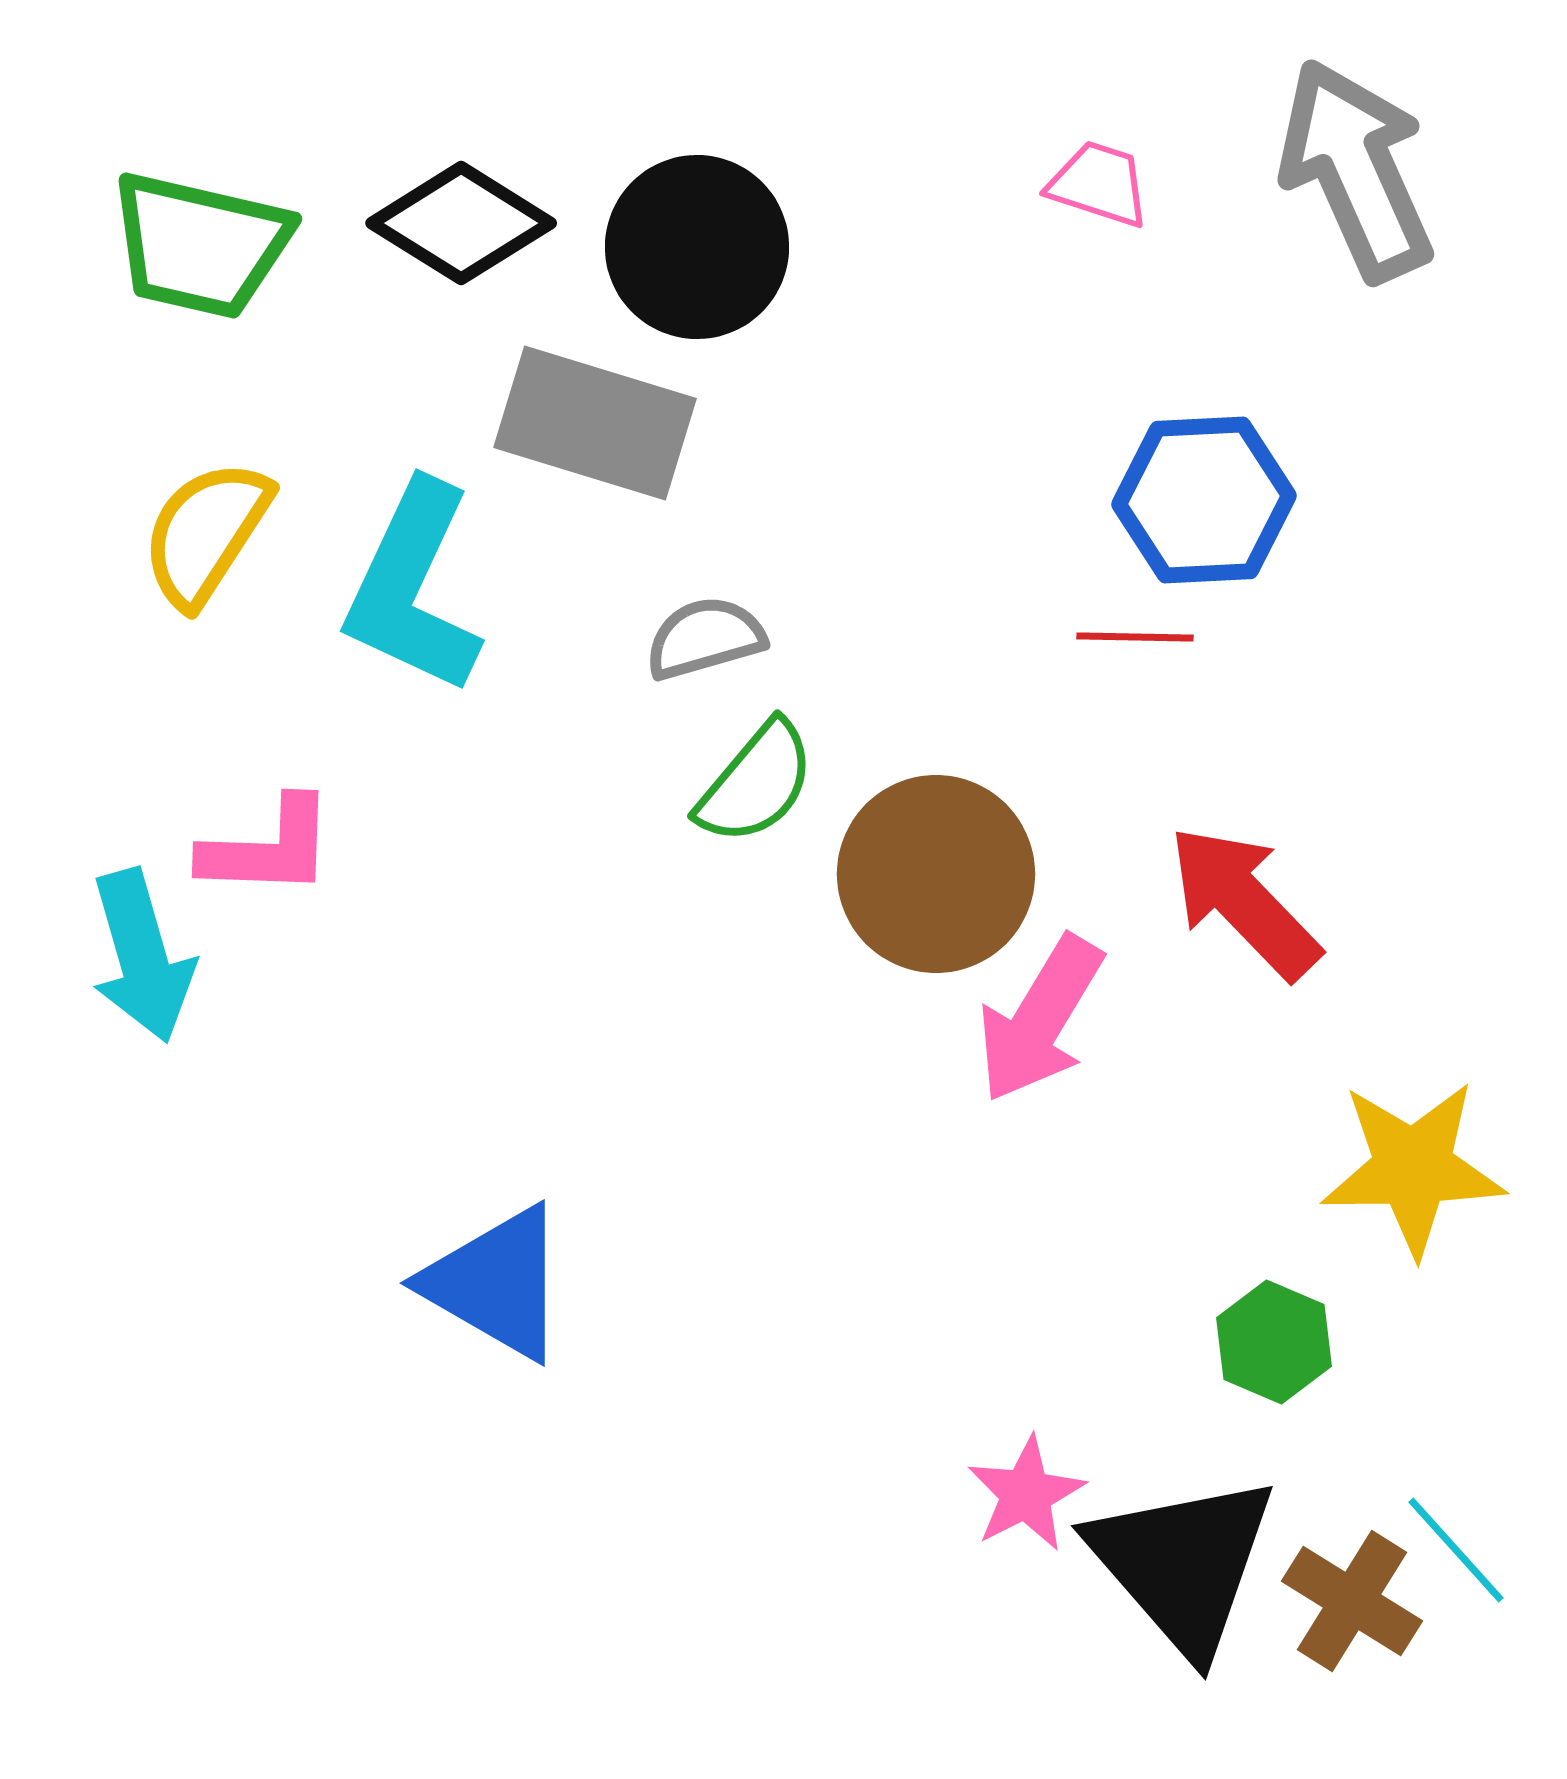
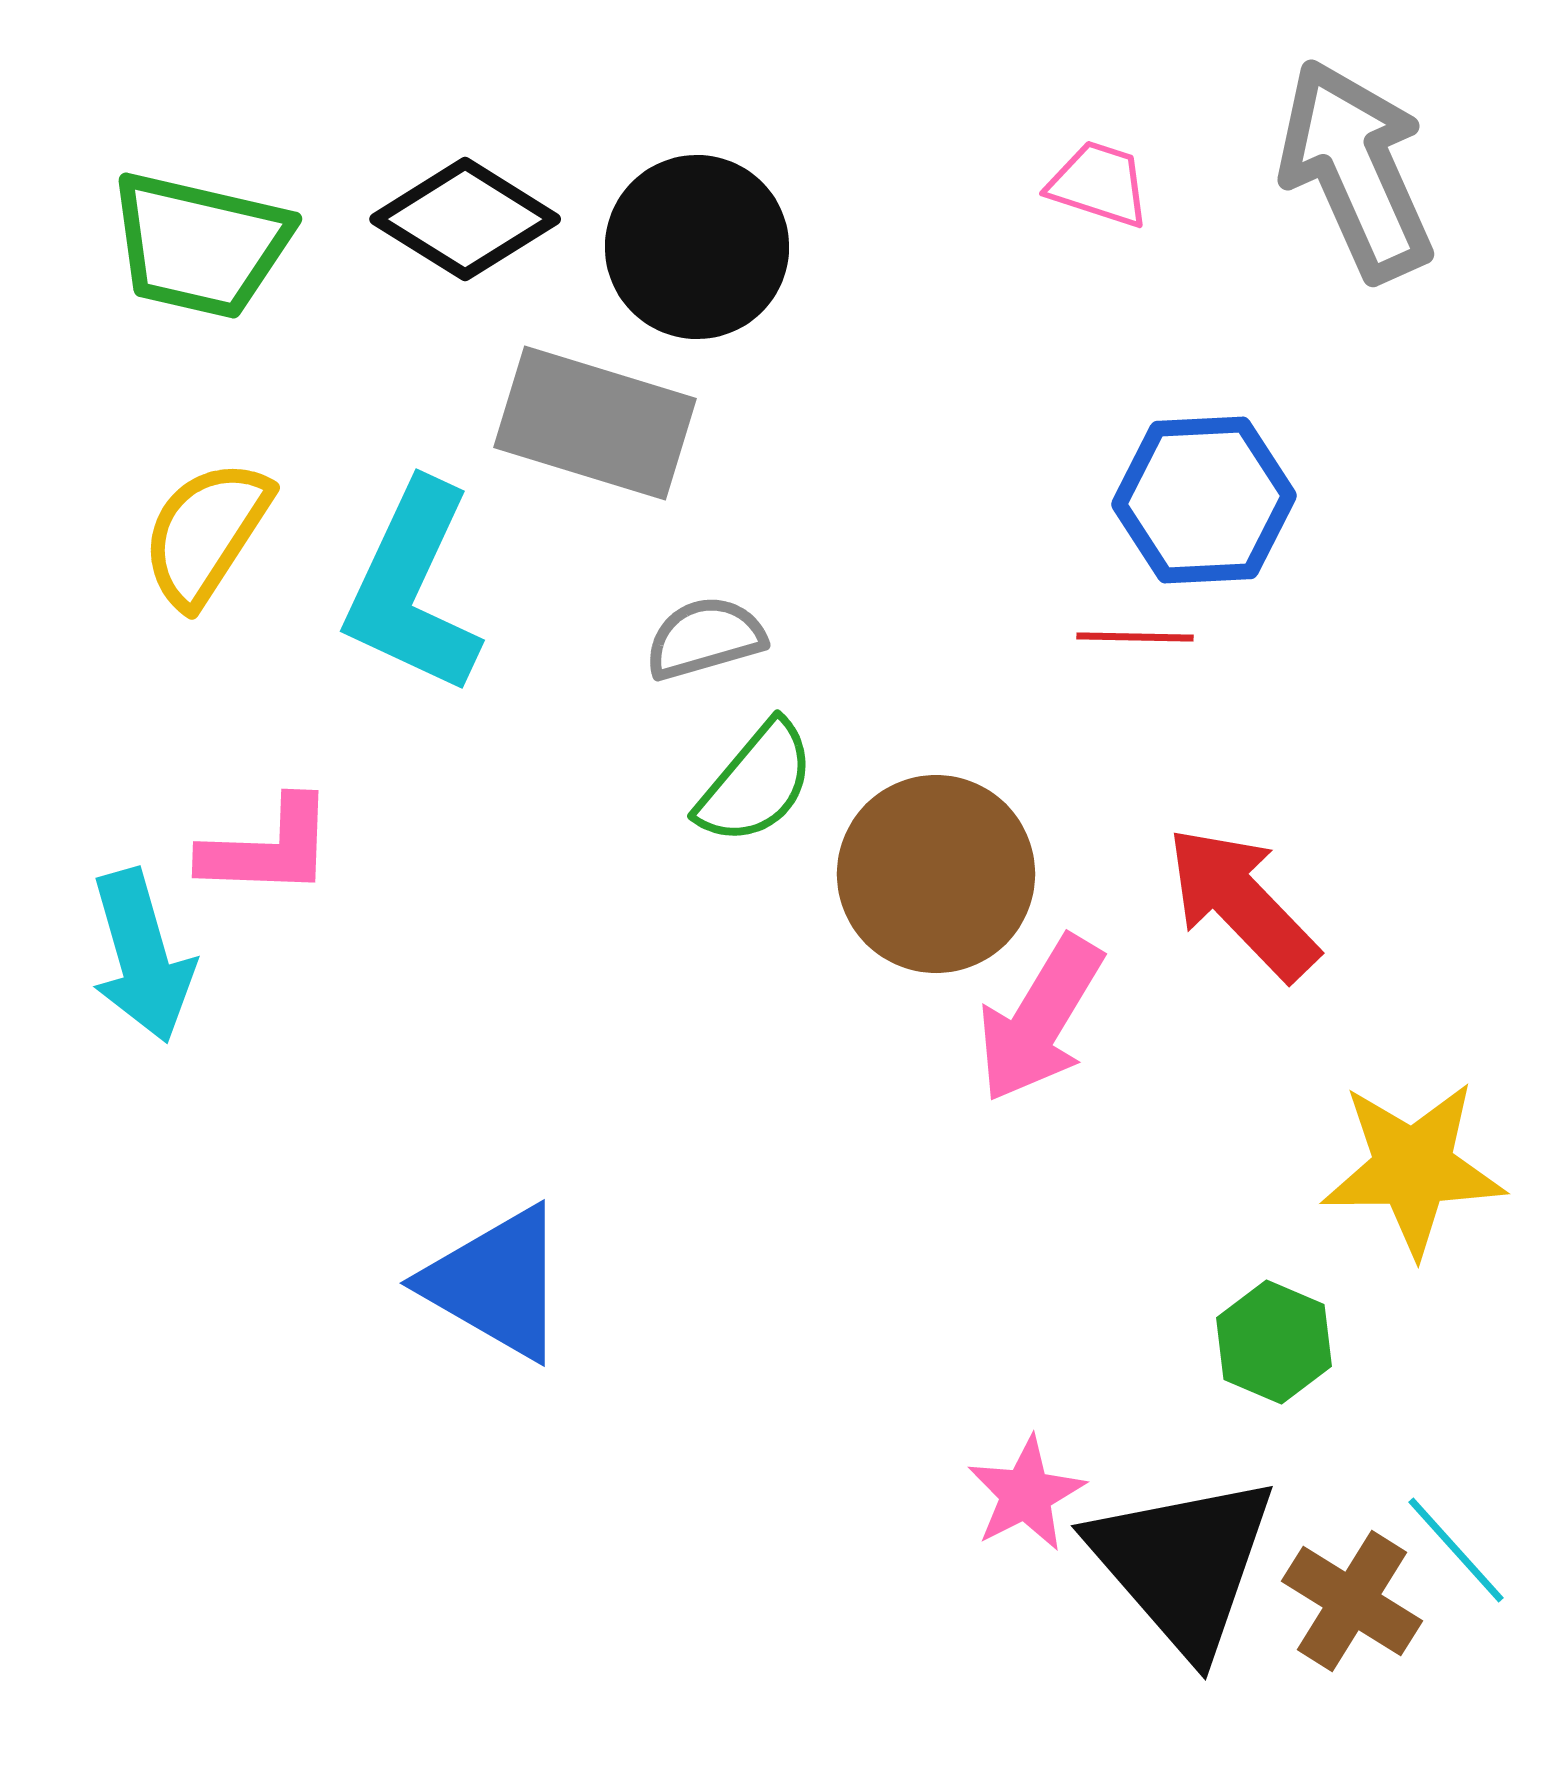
black diamond: moved 4 px right, 4 px up
red arrow: moved 2 px left, 1 px down
